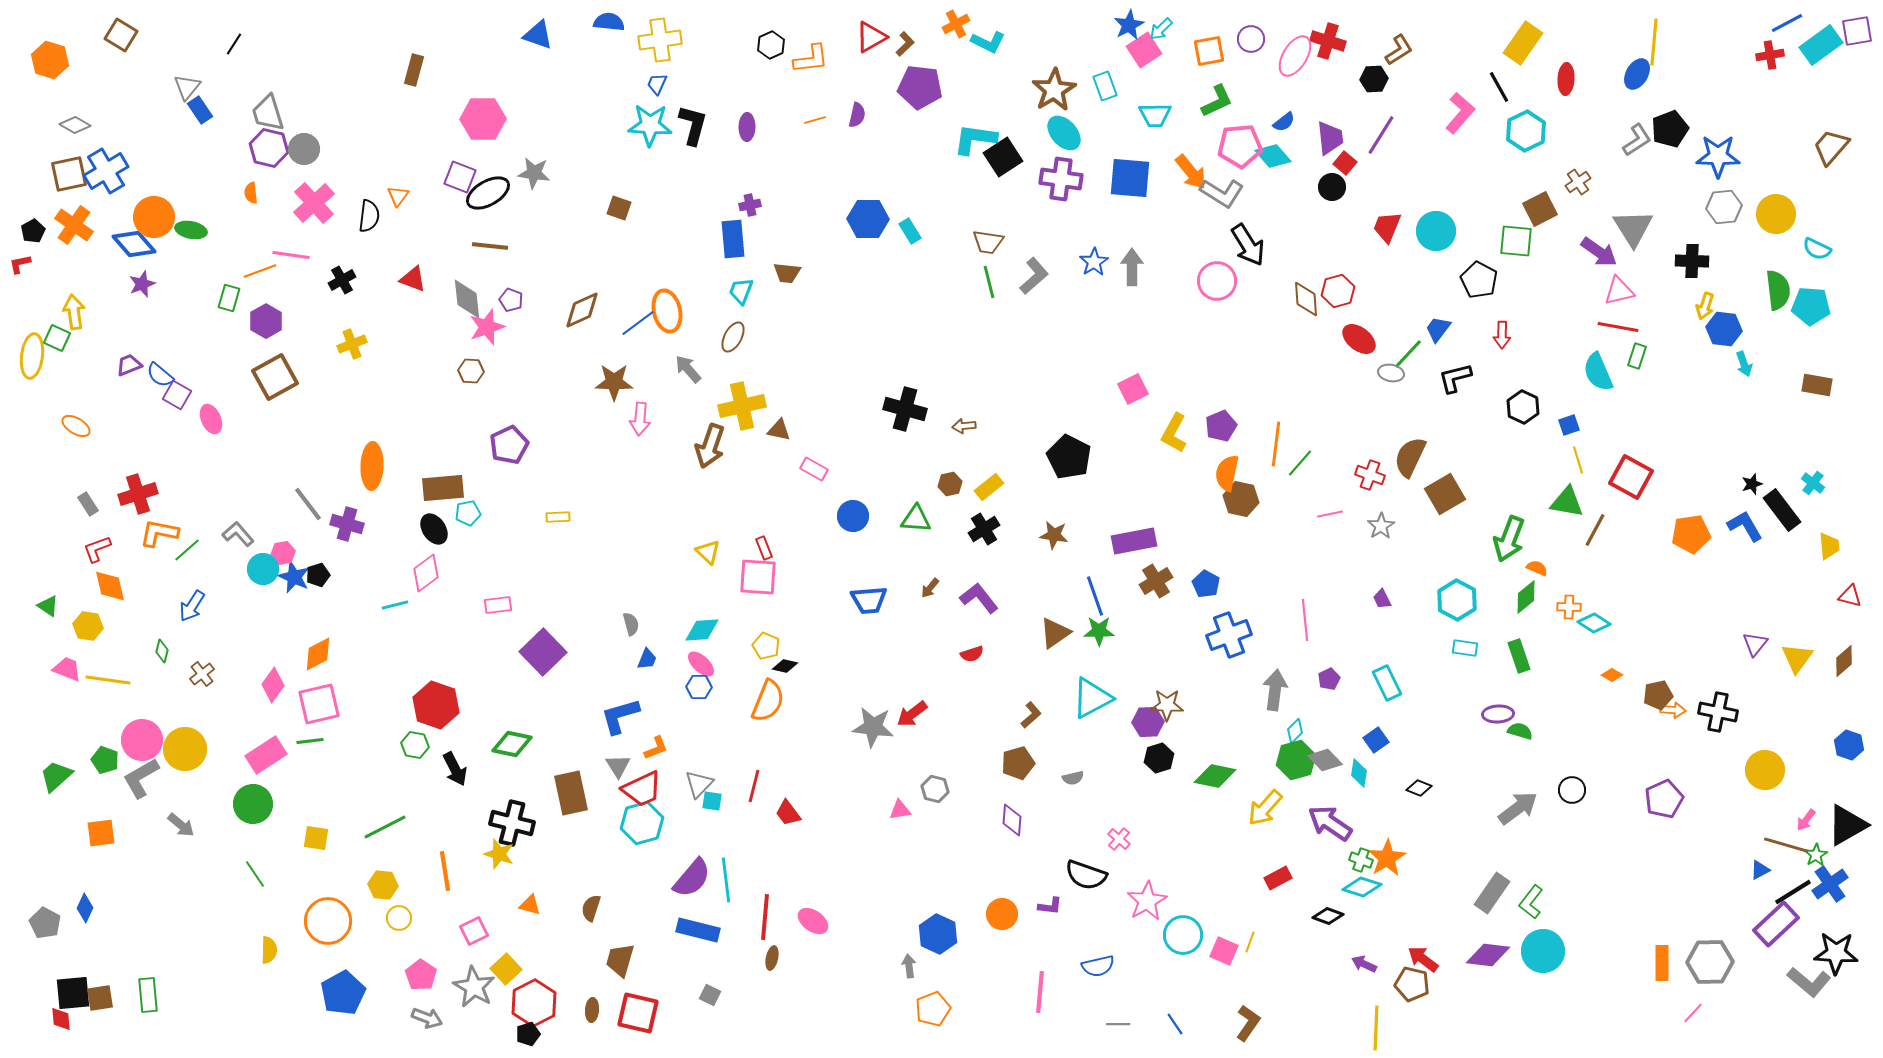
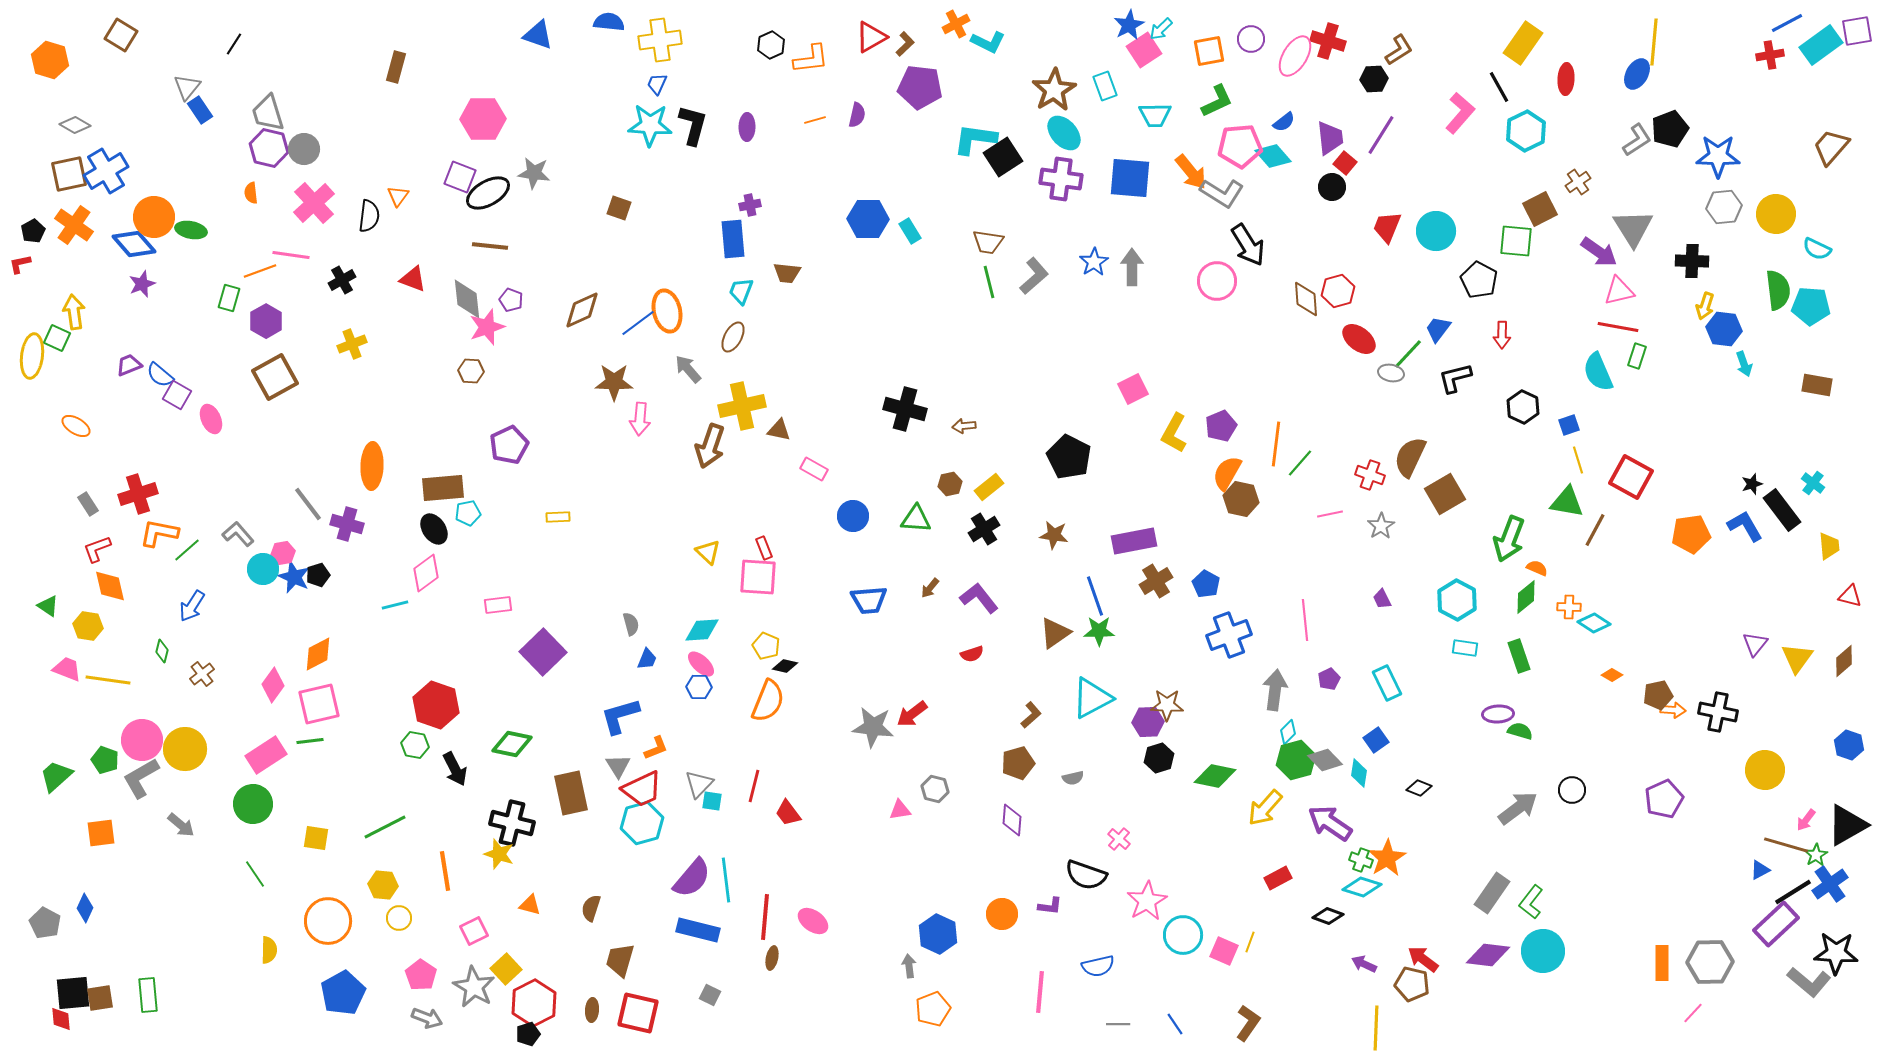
brown rectangle at (414, 70): moved 18 px left, 3 px up
orange semicircle at (1227, 473): rotated 18 degrees clockwise
cyan diamond at (1295, 731): moved 7 px left, 1 px down
